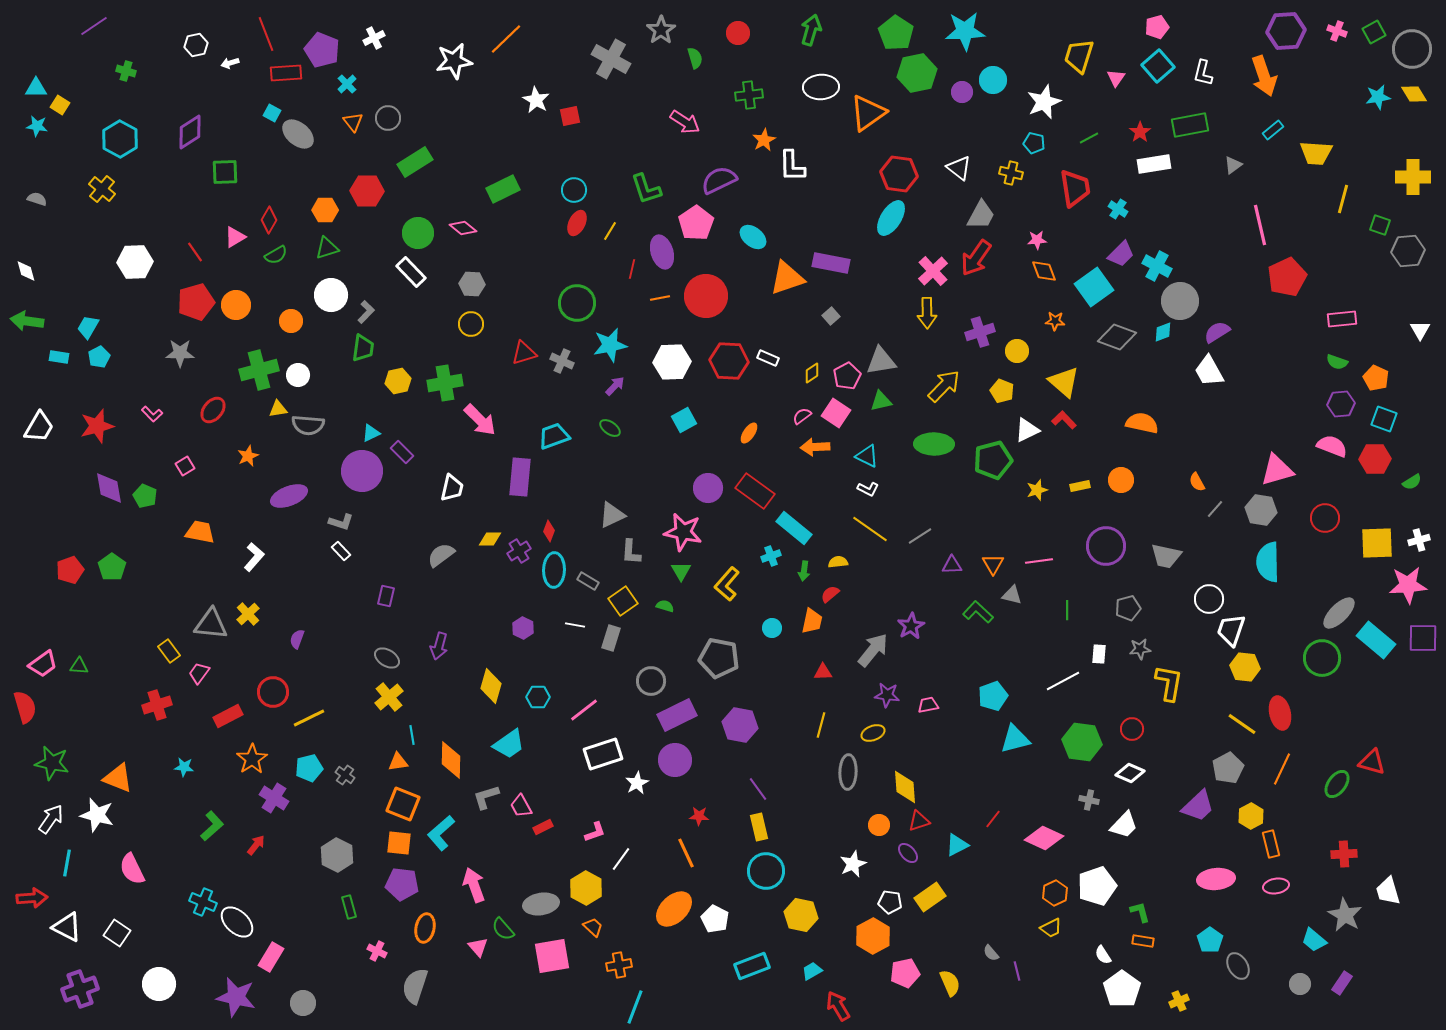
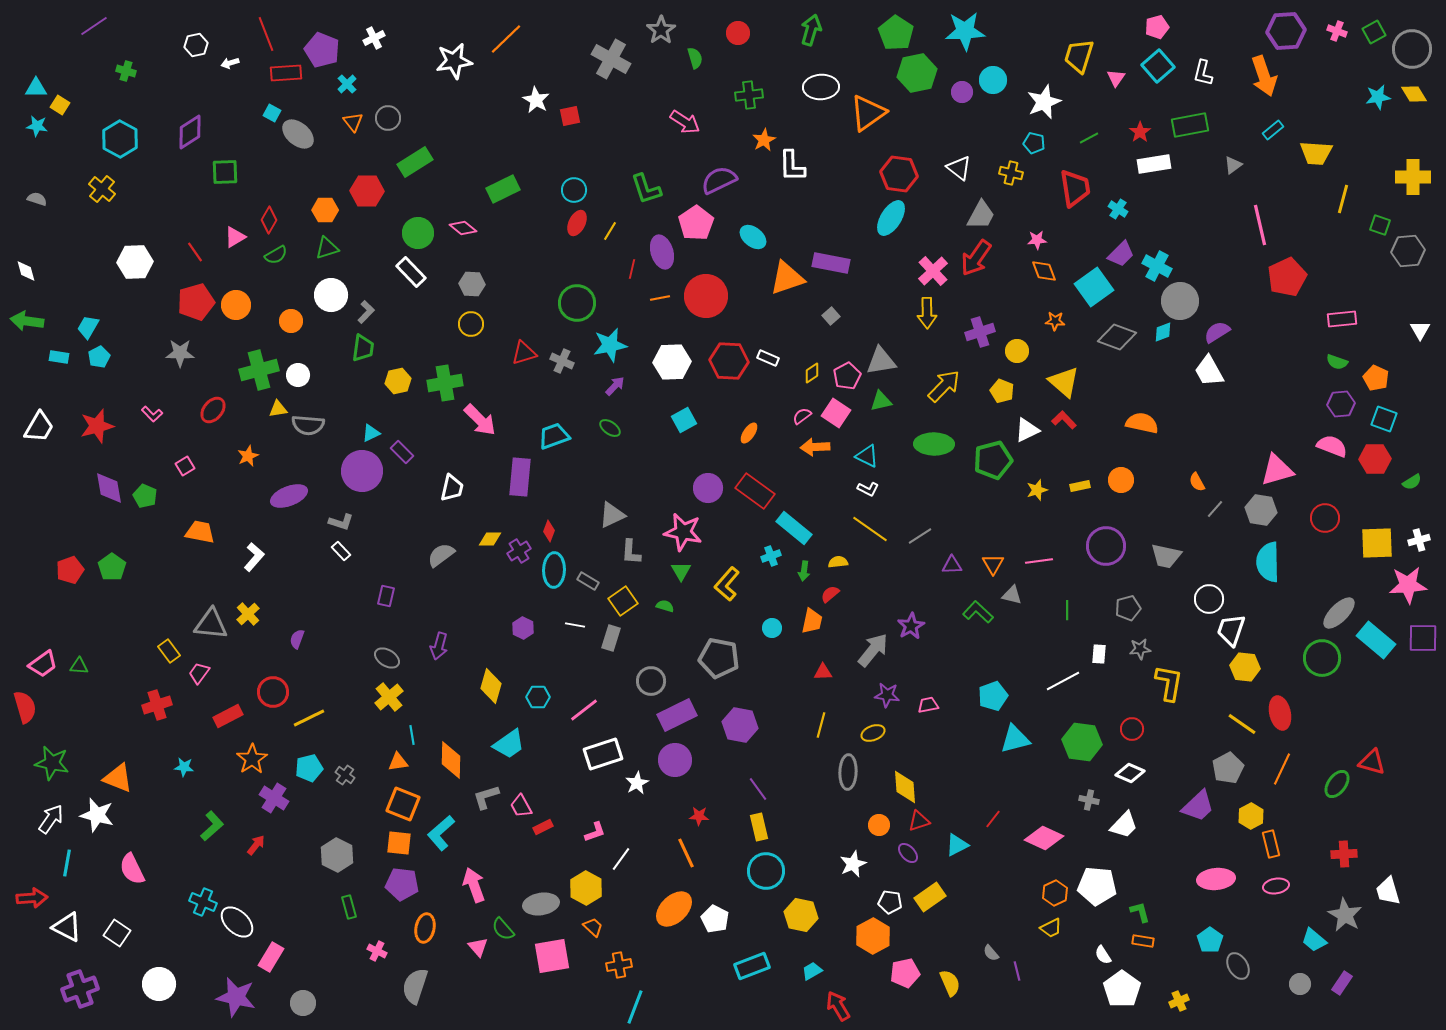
white pentagon at (1097, 886): rotated 24 degrees clockwise
